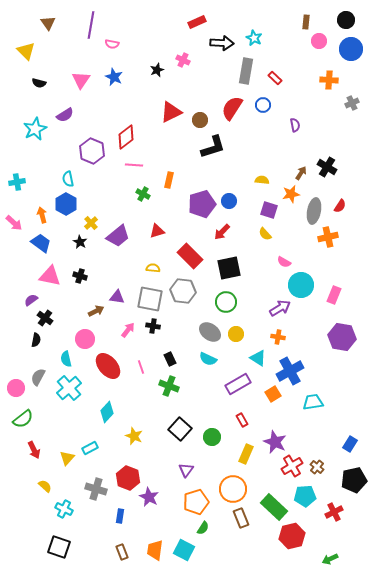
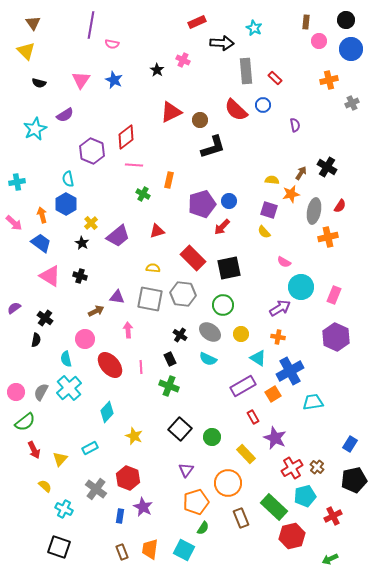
brown triangle at (48, 23): moved 15 px left
cyan star at (254, 38): moved 10 px up
black star at (157, 70): rotated 16 degrees counterclockwise
gray rectangle at (246, 71): rotated 15 degrees counterclockwise
blue star at (114, 77): moved 3 px down
orange cross at (329, 80): rotated 18 degrees counterclockwise
red semicircle at (232, 108): moved 4 px right, 2 px down; rotated 80 degrees counterclockwise
yellow semicircle at (262, 180): moved 10 px right
red arrow at (222, 232): moved 5 px up
yellow semicircle at (265, 234): moved 1 px left, 2 px up
black star at (80, 242): moved 2 px right, 1 px down
red rectangle at (190, 256): moved 3 px right, 2 px down
pink triangle at (50, 276): rotated 20 degrees clockwise
cyan circle at (301, 285): moved 2 px down
gray hexagon at (183, 291): moved 3 px down
purple semicircle at (31, 300): moved 17 px left, 8 px down
green circle at (226, 302): moved 3 px left, 3 px down
black cross at (153, 326): moved 27 px right, 9 px down; rotated 24 degrees clockwise
pink arrow at (128, 330): rotated 42 degrees counterclockwise
yellow circle at (236, 334): moved 5 px right
purple hexagon at (342, 337): moved 6 px left; rotated 16 degrees clockwise
red ellipse at (108, 366): moved 2 px right, 1 px up
pink line at (141, 367): rotated 16 degrees clockwise
gray semicircle at (38, 377): moved 3 px right, 15 px down
purple rectangle at (238, 384): moved 5 px right, 2 px down
pink circle at (16, 388): moved 4 px down
green semicircle at (23, 419): moved 2 px right, 3 px down
red rectangle at (242, 420): moved 11 px right, 3 px up
purple star at (275, 442): moved 4 px up
yellow rectangle at (246, 454): rotated 66 degrees counterclockwise
yellow triangle at (67, 458): moved 7 px left, 1 px down
red cross at (292, 466): moved 2 px down
gray cross at (96, 489): rotated 20 degrees clockwise
orange circle at (233, 489): moved 5 px left, 6 px up
cyan pentagon at (305, 496): rotated 10 degrees counterclockwise
purple star at (149, 497): moved 6 px left, 10 px down
red cross at (334, 512): moved 1 px left, 4 px down
orange trapezoid at (155, 550): moved 5 px left, 1 px up
